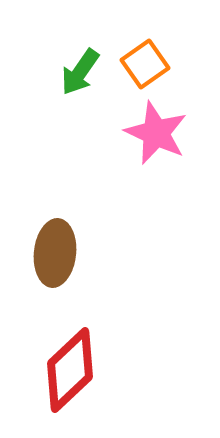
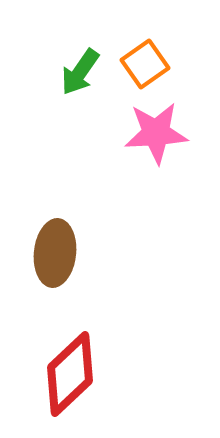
pink star: rotated 28 degrees counterclockwise
red diamond: moved 4 px down
